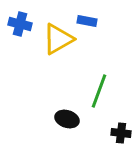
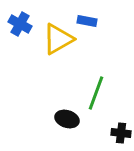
blue cross: rotated 15 degrees clockwise
green line: moved 3 px left, 2 px down
